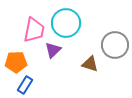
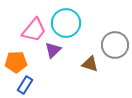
pink trapezoid: rotated 28 degrees clockwise
